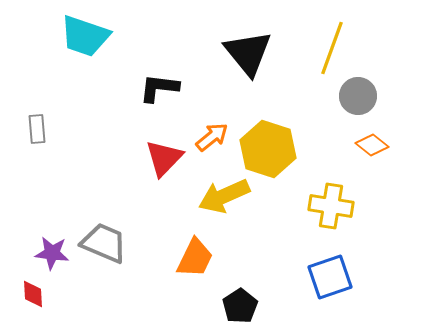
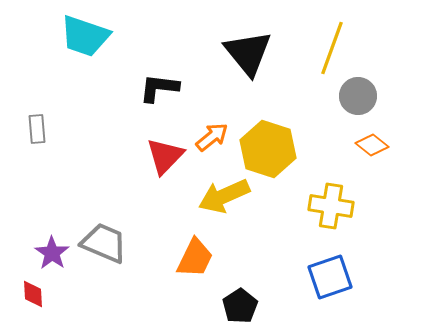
red triangle: moved 1 px right, 2 px up
purple star: rotated 28 degrees clockwise
